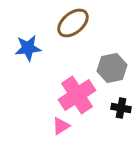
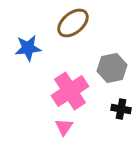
pink cross: moved 7 px left, 4 px up
black cross: moved 1 px down
pink triangle: moved 3 px right, 1 px down; rotated 24 degrees counterclockwise
